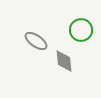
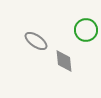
green circle: moved 5 px right
